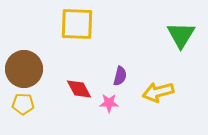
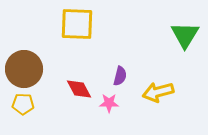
green triangle: moved 4 px right
